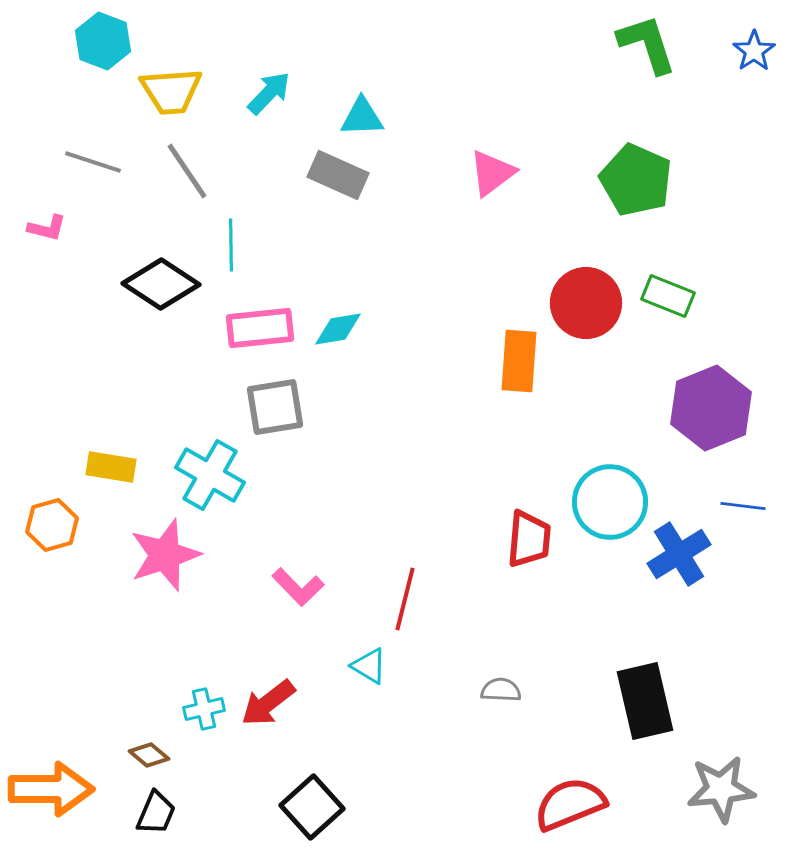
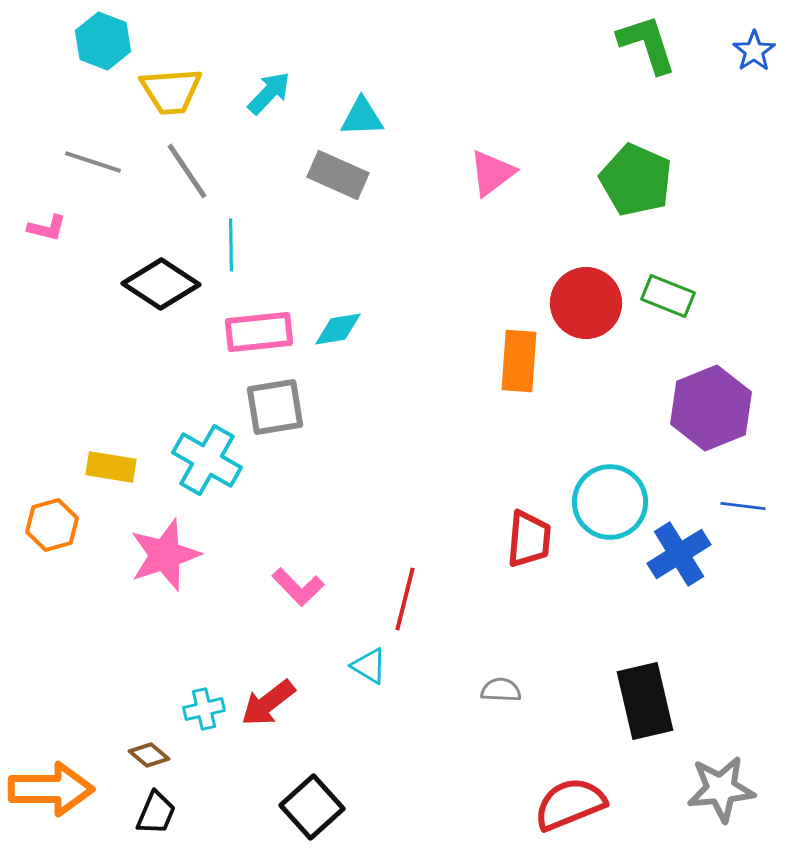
pink rectangle at (260, 328): moved 1 px left, 4 px down
cyan cross at (210, 475): moved 3 px left, 15 px up
